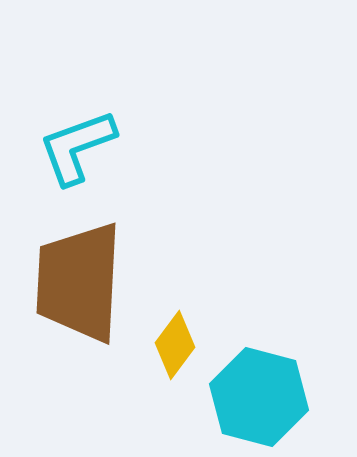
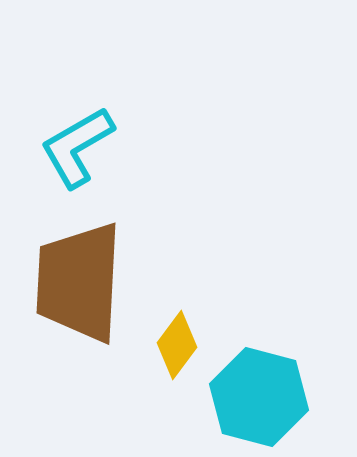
cyan L-shape: rotated 10 degrees counterclockwise
yellow diamond: moved 2 px right
